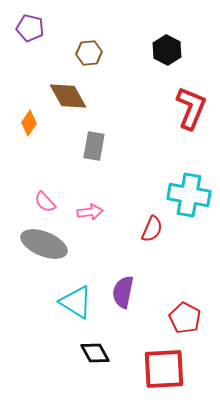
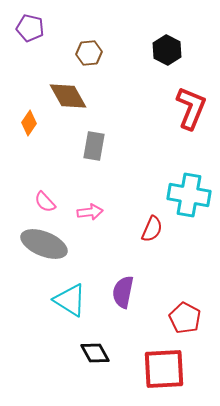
cyan triangle: moved 6 px left, 2 px up
